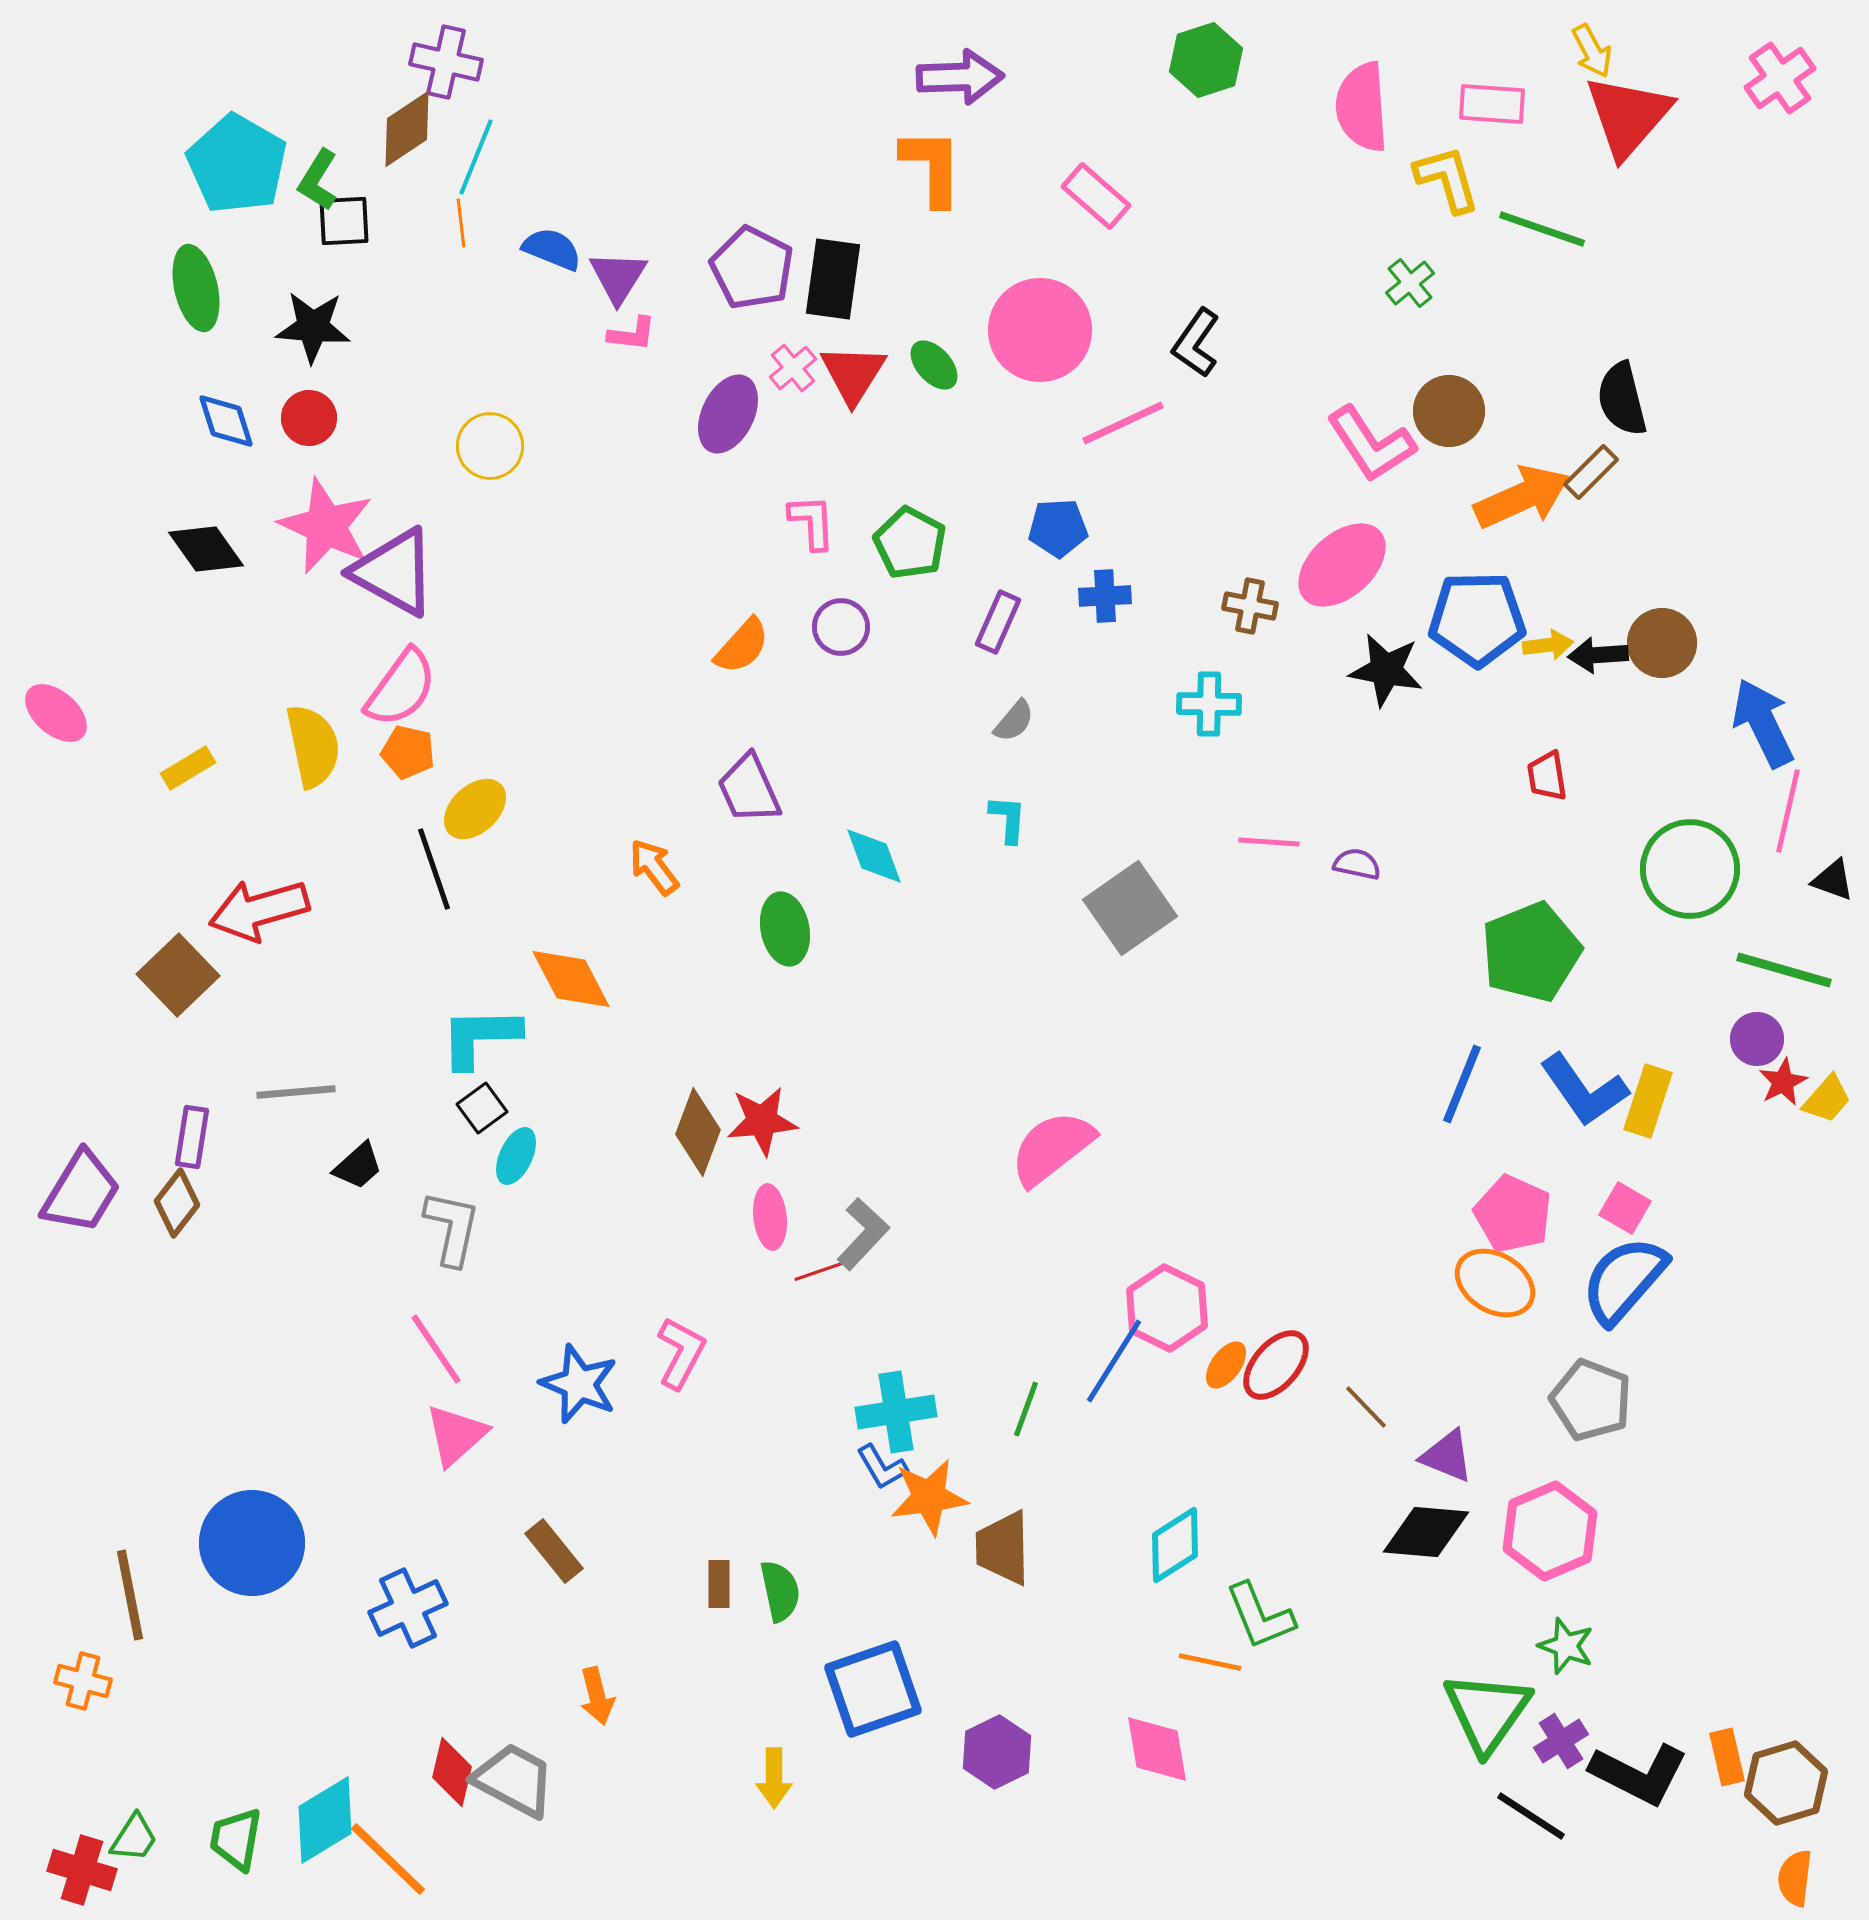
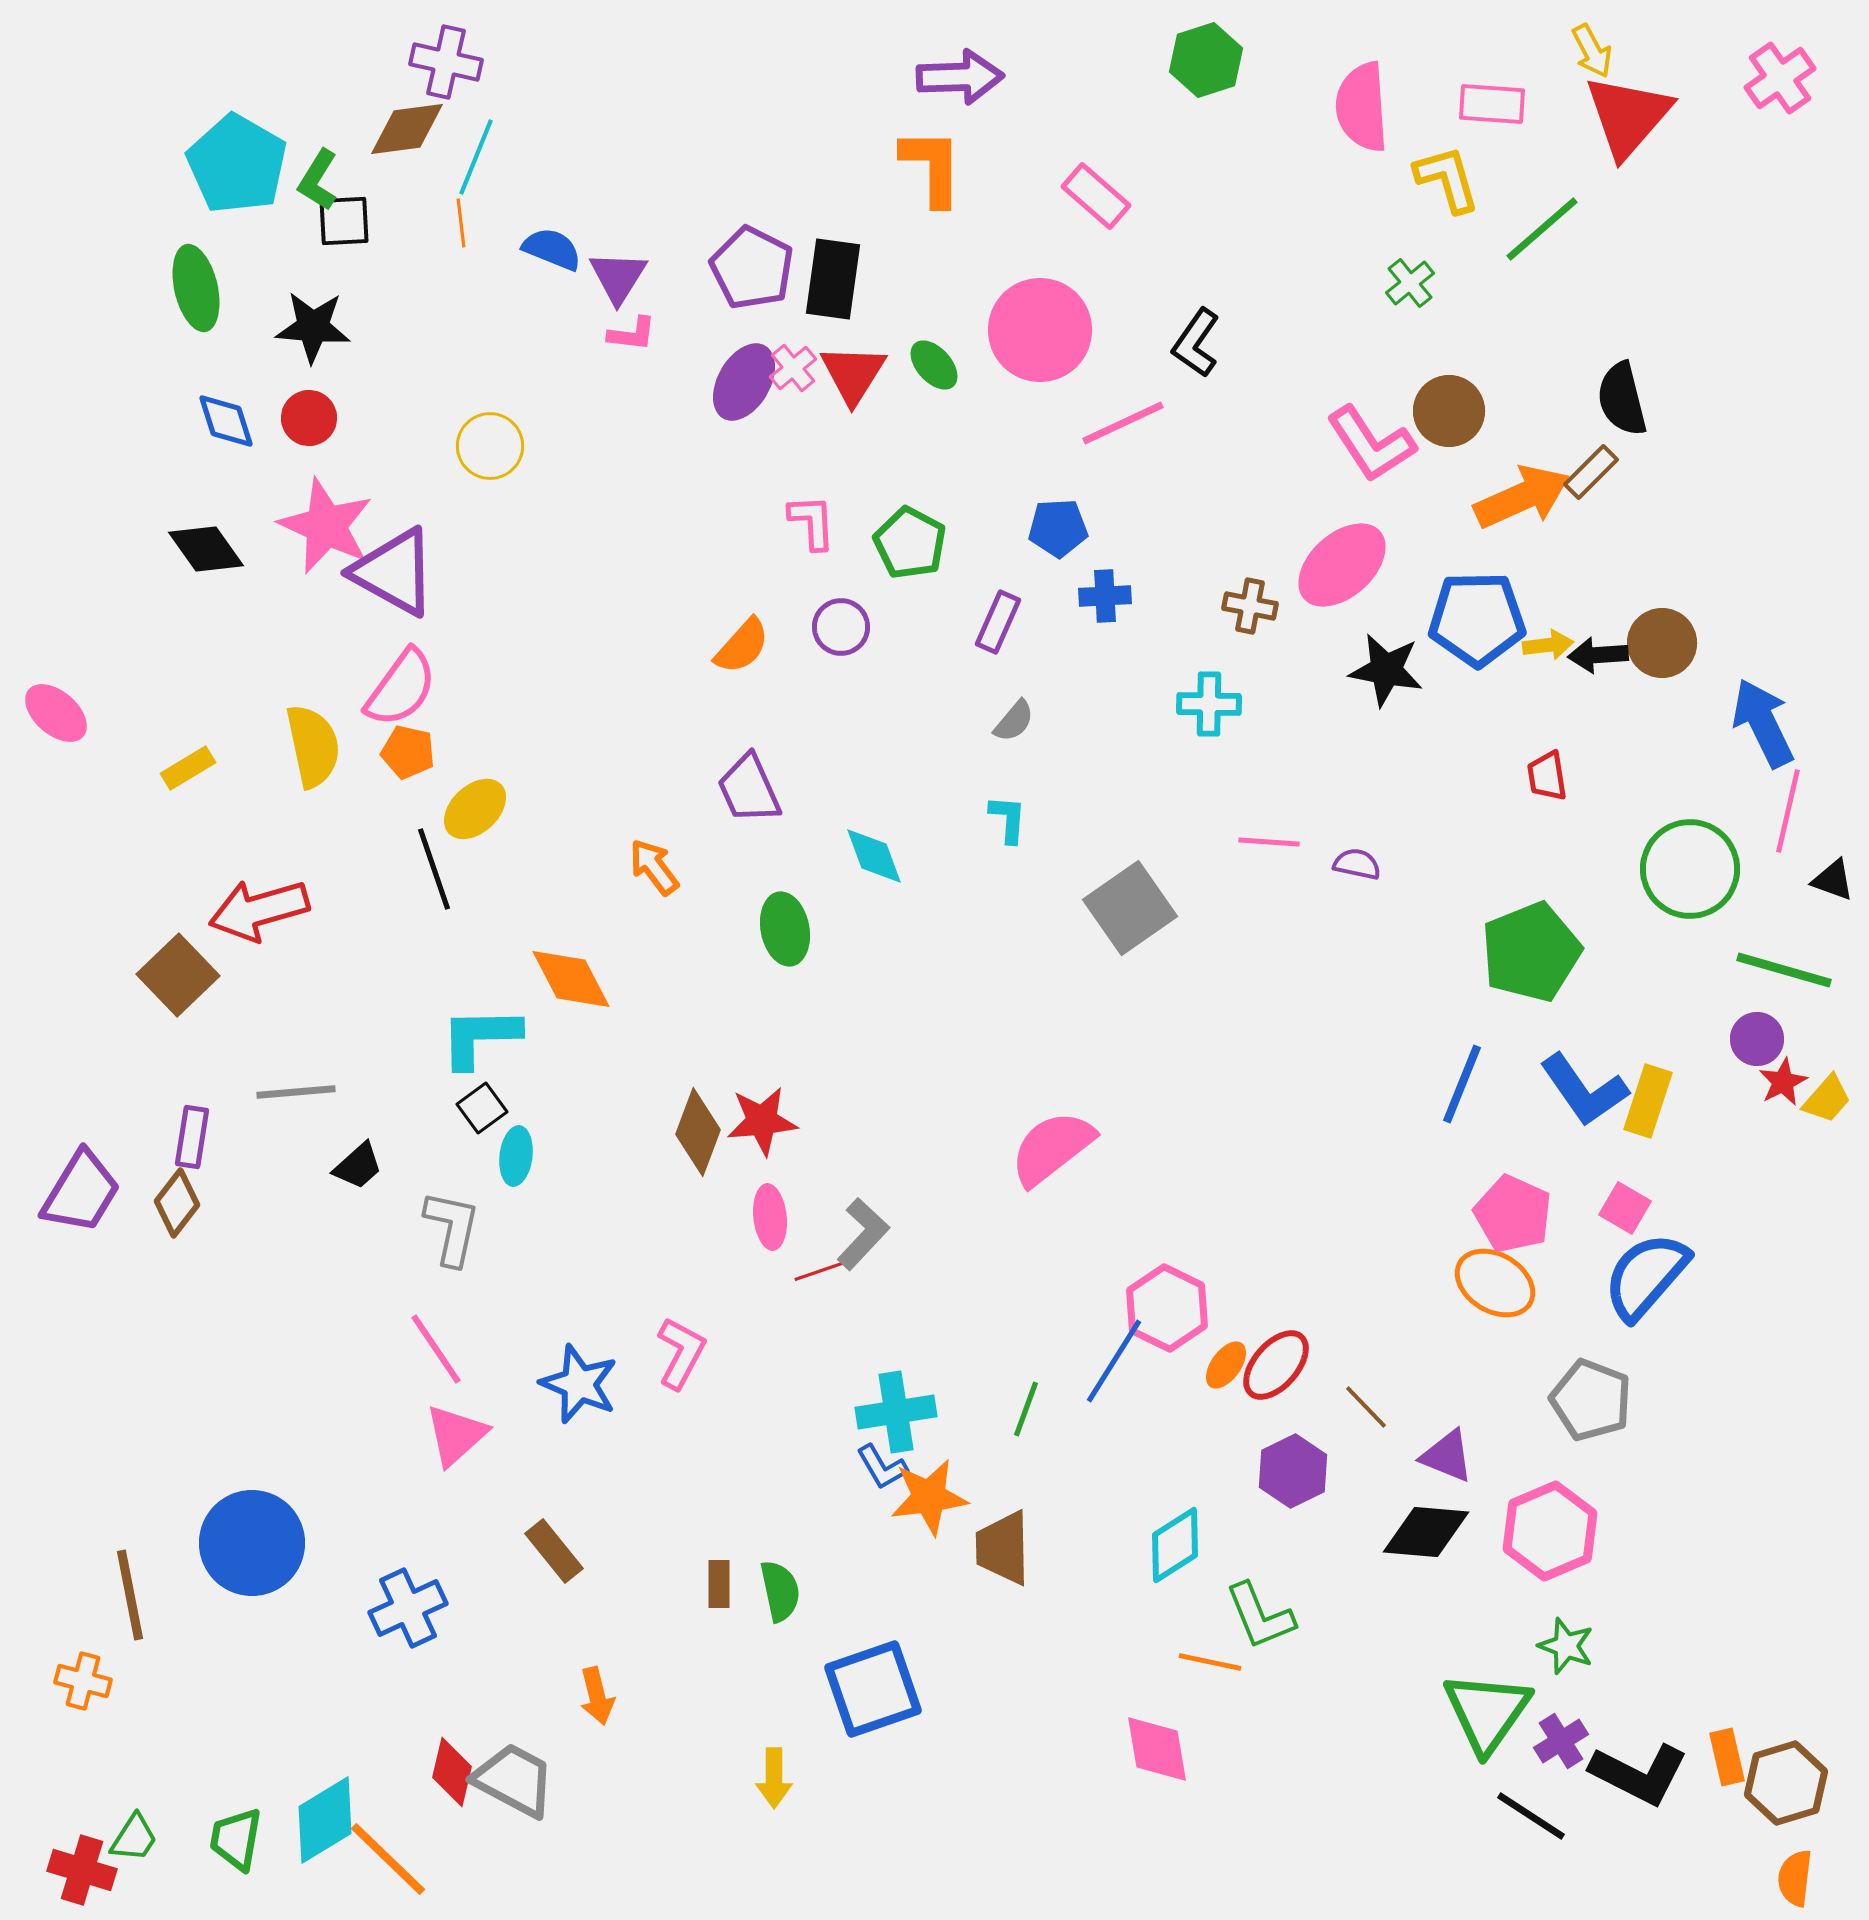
brown diamond at (407, 129): rotated 26 degrees clockwise
green line at (1542, 229): rotated 60 degrees counterclockwise
purple ellipse at (728, 414): moved 16 px right, 32 px up; rotated 4 degrees clockwise
cyan ellipse at (516, 1156): rotated 18 degrees counterclockwise
blue semicircle at (1624, 1280): moved 22 px right, 4 px up
purple hexagon at (997, 1752): moved 296 px right, 281 px up
